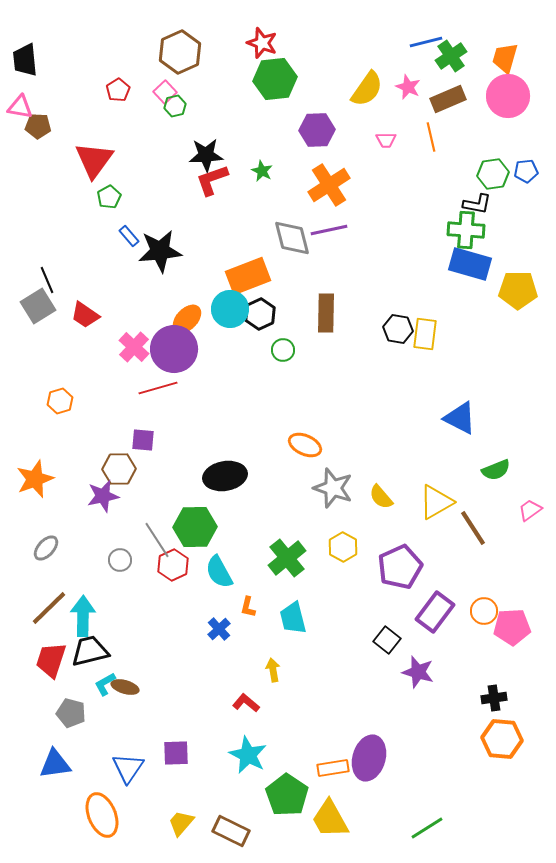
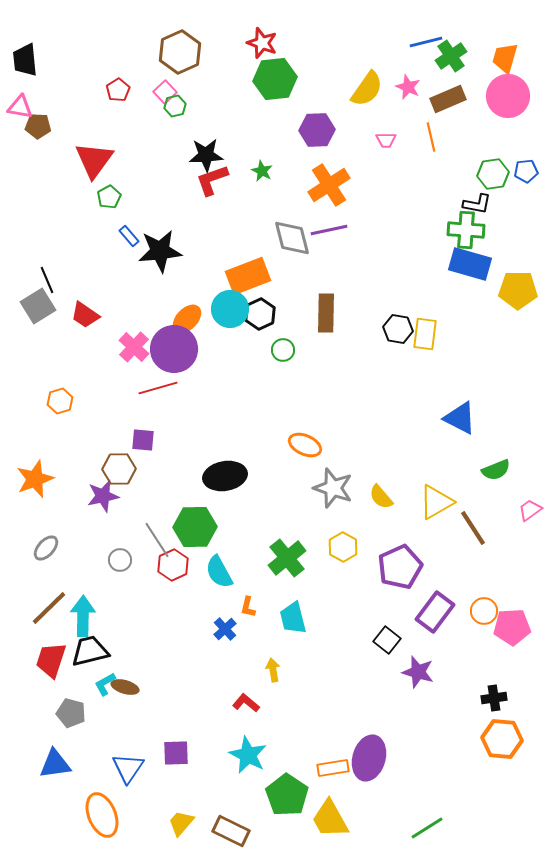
blue cross at (219, 629): moved 6 px right
